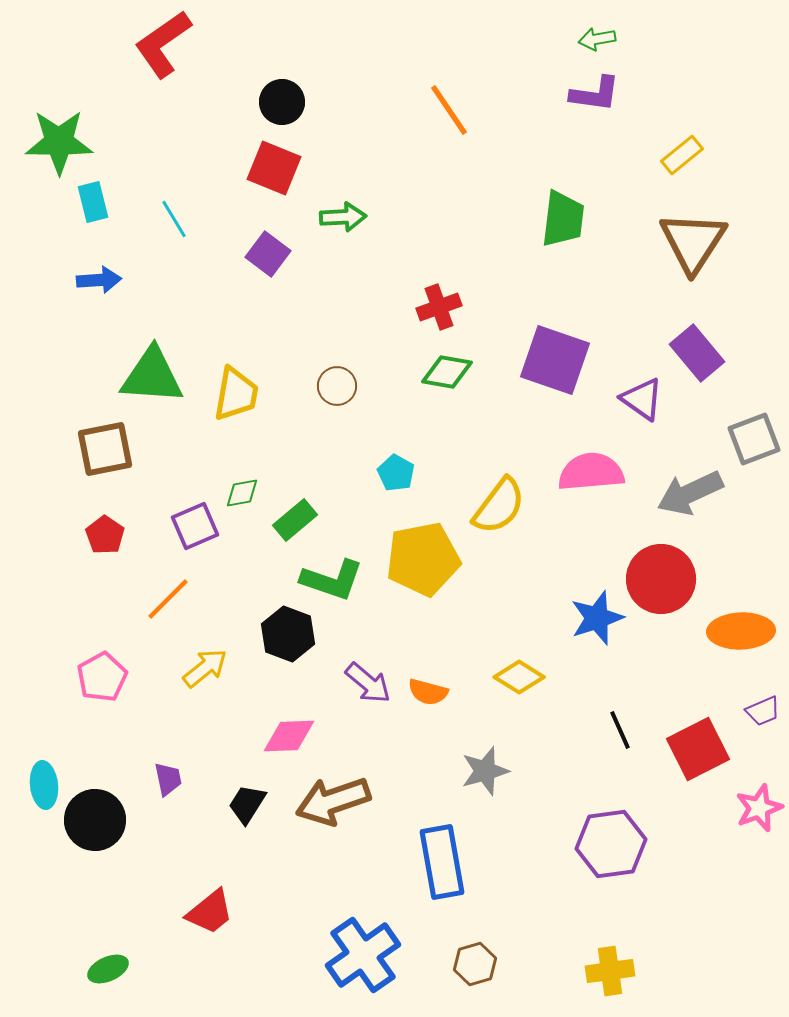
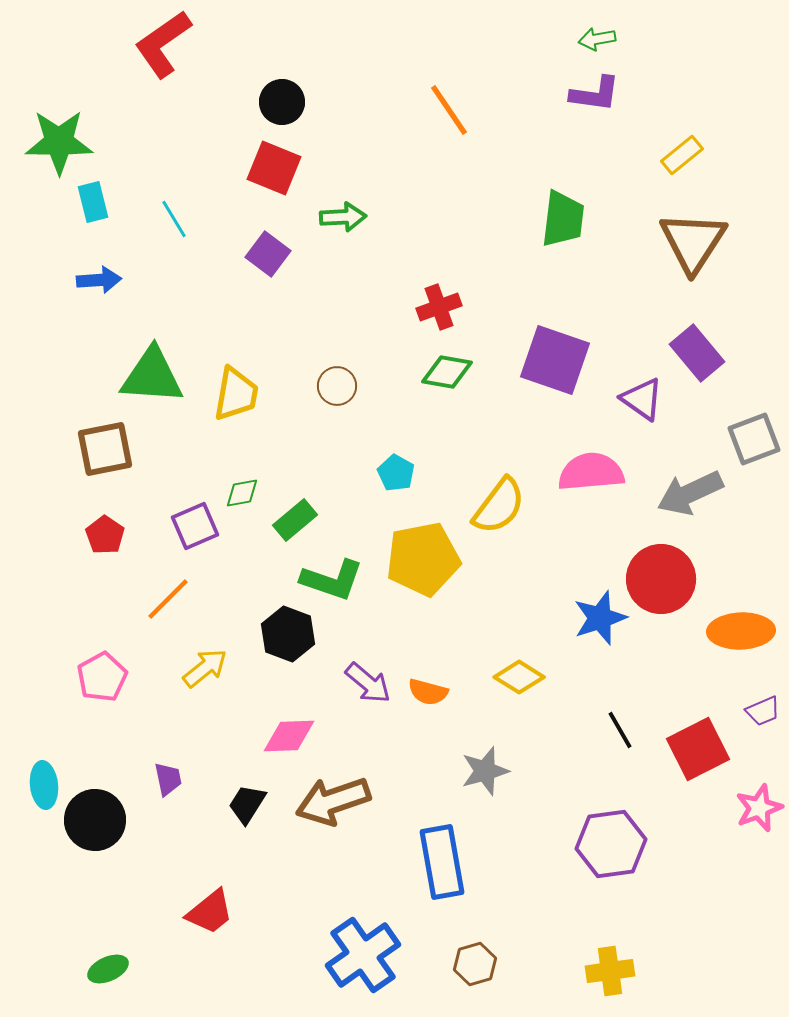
blue star at (597, 618): moved 3 px right
black line at (620, 730): rotated 6 degrees counterclockwise
